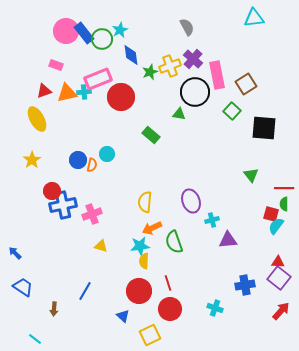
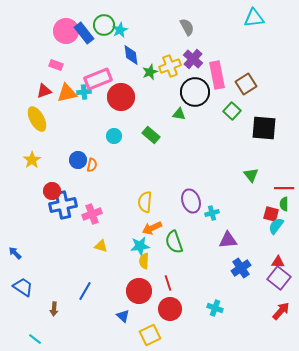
green circle at (102, 39): moved 2 px right, 14 px up
cyan circle at (107, 154): moved 7 px right, 18 px up
cyan cross at (212, 220): moved 7 px up
blue cross at (245, 285): moved 4 px left, 17 px up; rotated 24 degrees counterclockwise
